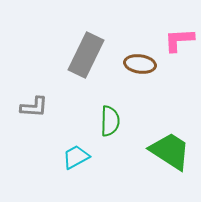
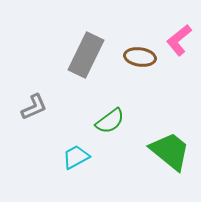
pink L-shape: rotated 36 degrees counterclockwise
brown ellipse: moved 7 px up
gray L-shape: rotated 28 degrees counterclockwise
green semicircle: rotated 52 degrees clockwise
green trapezoid: rotated 6 degrees clockwise
